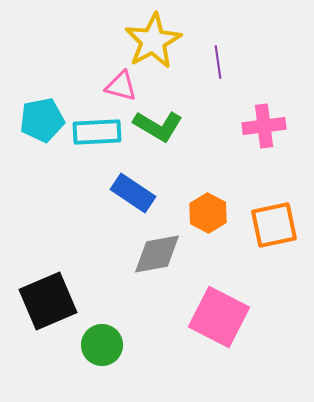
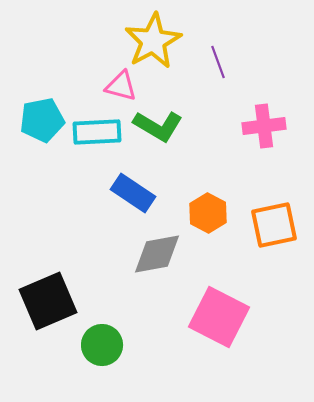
purple line: rotated 12 degrees counterclockwise
